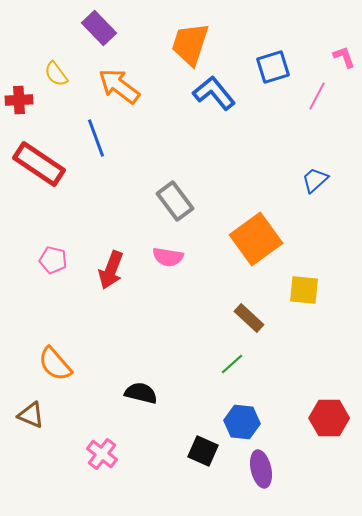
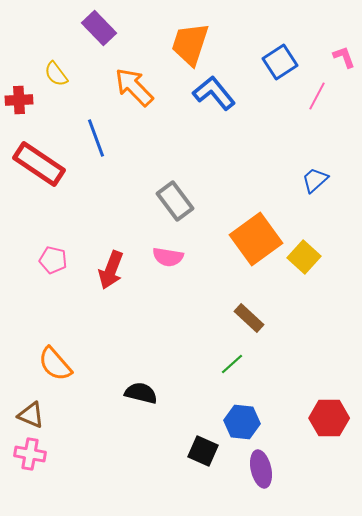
blue square: moved 7 px right, 5 px up; rotated 16 degrees counterclockwise
orange arrow: moved 15 px right, 1 px down; rotated 9 degrees clockwise
yellow square: moved 33 px up; rotated 36 degrees clockwise
pink cross: moved 72 px left; rotated 28 degrees counterclockwise
